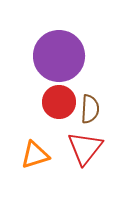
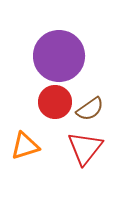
red circle: moved 4 px left
brown semicircle: rotated 52 degrees clockwise
orange triangle: moved 10 px left, 9 px up
